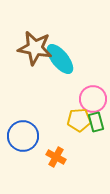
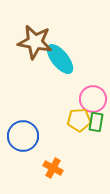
brown star: moved 6 px up
green rectangle: rotated 24 degrees clockwise
orange cross: moved 3 px left, 11 px down
